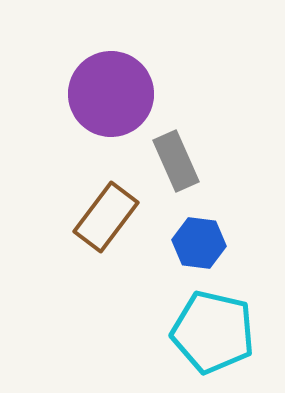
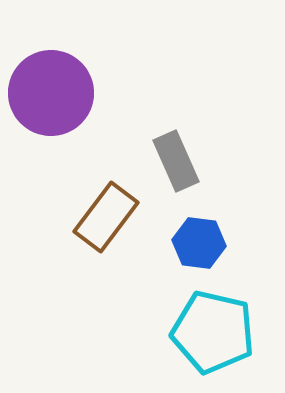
purple circle: moved 60 px left, 1 px up
